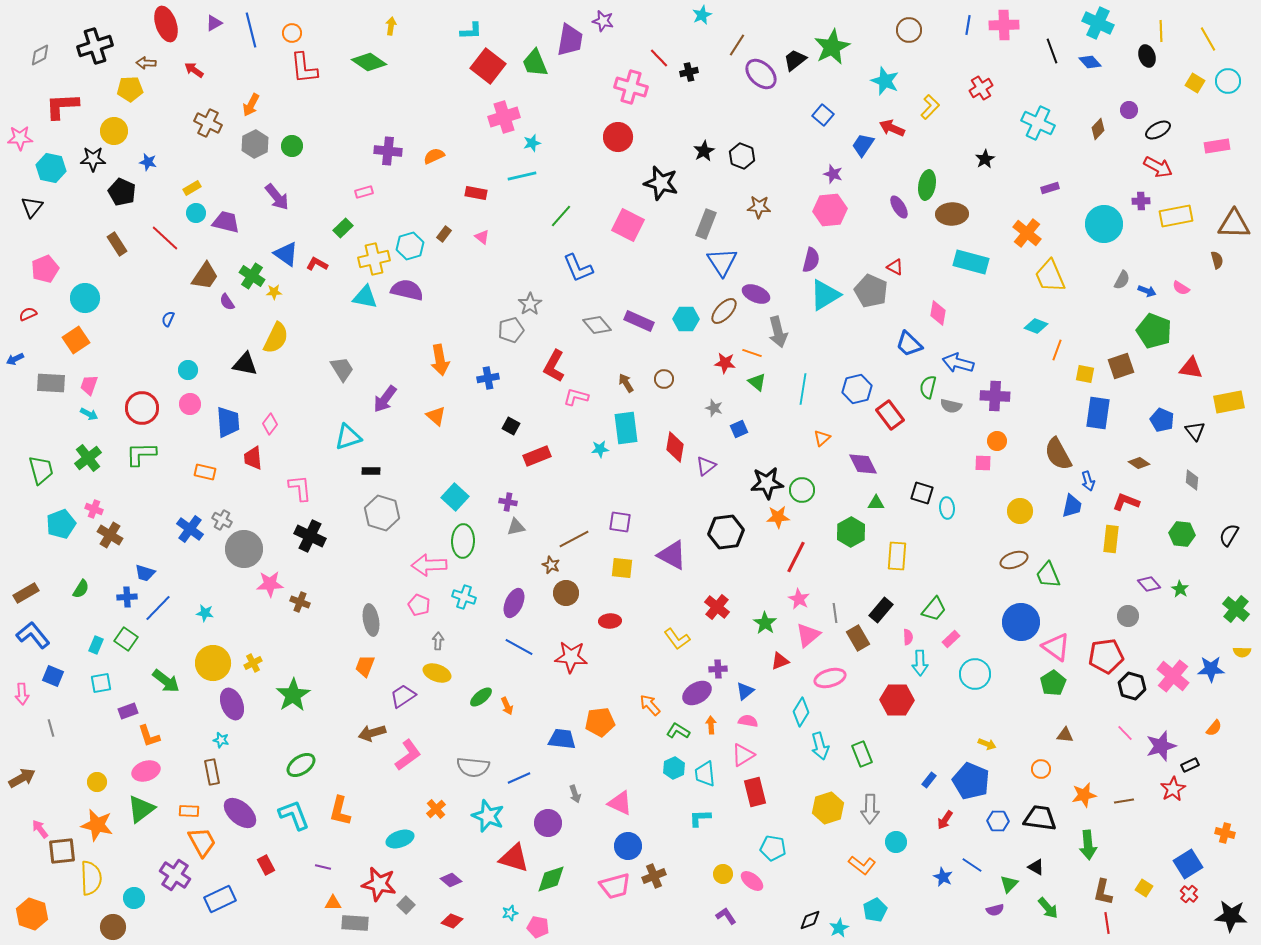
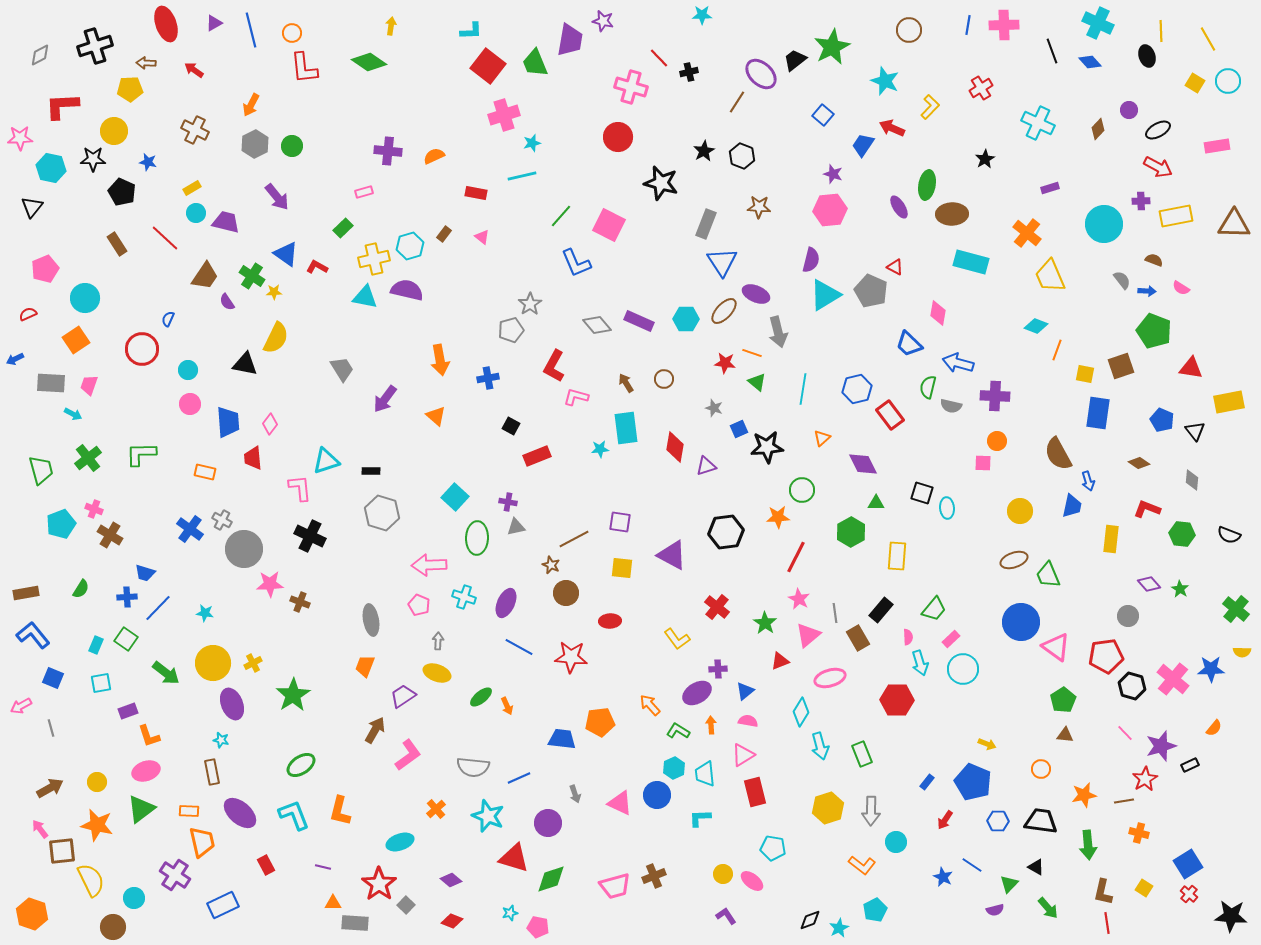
cyan star at (702, 15): rotated 24 degrees clockwise
brown line at (737, 45): moved 57 px down
pink cross at (504, 117): moved 2 px up
brown cross at (208, 123): moved 13 px left, 7 px down
pink square at (628, 225): moved 19 px left
brown semicircle at (1217, 260): moved 63 px left; rotated 54 degrees counterclockwise
red L-shape at (317, 264): moved 3 px down
blue L-shape at (578, 268): moved 2 px left, 5 px up
gray semicircle at (1122, 280): rotated 66 degrees counterclockwise
blue arrow at (1147, 291): rotated 18 degrees counterclockwise
red circle at (142, 408): moved 59 px up
cyan arrow at (89, 414): moved 16 px left
cyan triangle at (348, 437): moved 22 px left, 24 px down
purple triangle at (706, 466): rotated 20 degrees clockwise
black star at (767, 483): moved 36 px up
red L-shape at (1126, 502): moved 21 px right, 7 px down
black semicircle at (1229, 535): rotated 100 degrees counterclockwise
green ellipse at (463, 541): moved 14 px right, 3 px up
brown rectangle at (26, 593): rotated 20 degrees clockwise
purple ellipse at (514, 603): moved 8 px left
cyan arrow at (920, 663): rotated 15 degrees counterclockwise
cyan circle at (975, 674): moved 12 px left, 5 px up
blue square at (53, 676): moved 2 px down
pink cross at (1173, 676): moved 3 px down
green arrow at (166, 681): moved 8 px up
green pentagon at (1053, 683): moved 10 px right, 17 px down
pink arrow at (22, 694): moved 1 px left, 12 px down; rotated 65 degrees clockwise
brown arrow at (372, 733): moved 3 px right, 3 px up; rotated 136 degrees clockwise
brown arrow at (22, 778): moved 28 px right, 10 px down
blue rectangle at (929, 780): moved 2 px left, 2 px down
blue pentagon at (971, 781): moved 2 px right, 1 px down
red star at (1173, 789): moved 28 px left, 10 px up
gray arrow at (870, 809): moved 1 px right, 2 px down
black trapezoid at (1040, 818): moved 1 px right, 3 px down
orange cross at (1225, 833): moved 86 px left
cyan ellipse at (400, 839): moved 3 px down
orange trapezoid at (202, 842): rotated 16 degrees clockwise
blue circle at (628, 846): moved 29 px right, 51 px up
yellow semicircle at (91, 878): moved 2 px down; rotated 24 degrees counterclockwise
red star at (379, 884): rotated 24 degrees clockwise
blue rectangle at (220, 899): moved 3 px right, 6 px down
